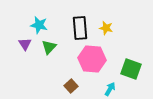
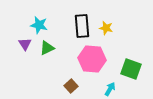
black rectangle: moved 2 px right, 2 px up
green triangle: moved 2 px left, 1 px down; rotated 21 degrees clockwise
